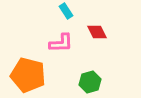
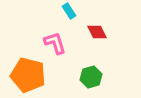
cyan rectangle: moved 3 px right
pink L-shape: moved 6 px left; rotated 105 degrees counterclockwise
green hexagon: moved 1 px right, 5 px up
